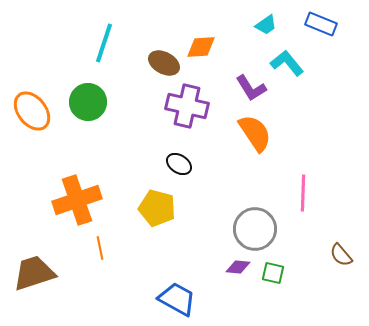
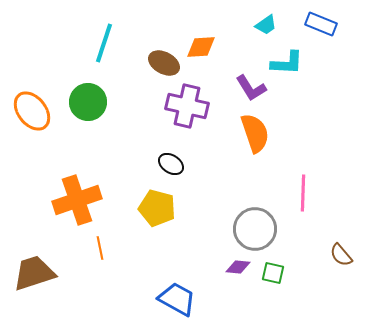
cyan L-shape: rotated 132 degrees clockwise
orange semicircle: rotated 15 degrees clockwise
black ellipse: moved 8 px left
